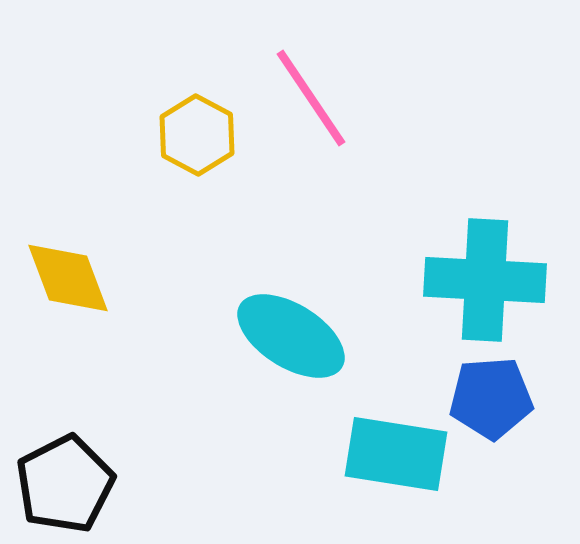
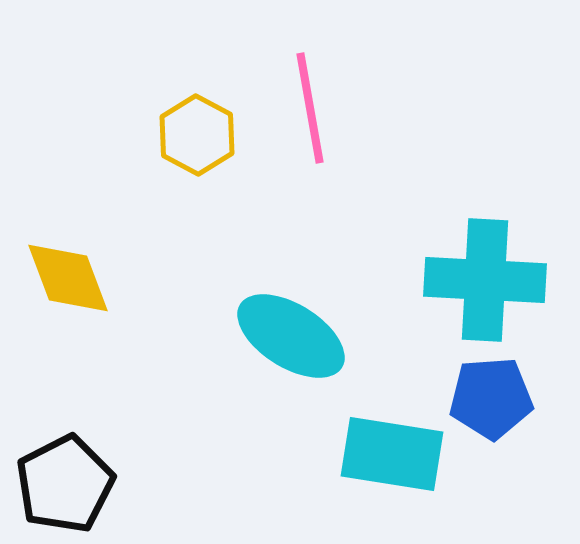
pink line: moved 1 px left, 10 px down; rotated 24 degrees clockwise
cyan rectangle: moved 4 px left
